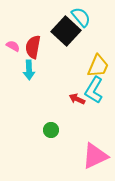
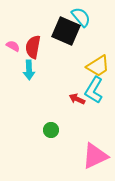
black square: rotated 20 degrees counterclockwise
yellow trapezoid: rotated 35 degrees clockwise
